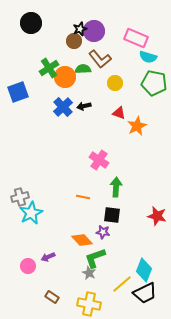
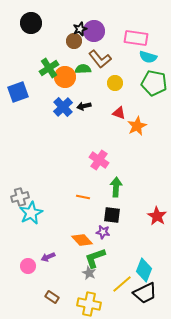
pink rectangle: rotated 15 degrees counterclockwise
red star: rotated 18 degrees clockwise
